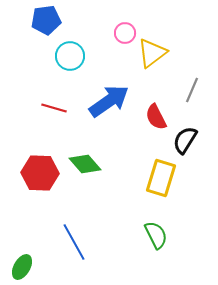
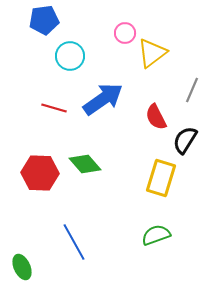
blue pentagon: moved 2 px left
blue arrow: moved 6 px left, 2 px up
green semicircle: rotated 84 degrees counterclockwise
green ellipse: rotated 55 degrees counterclockwise
